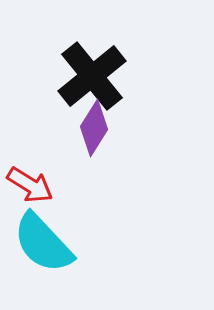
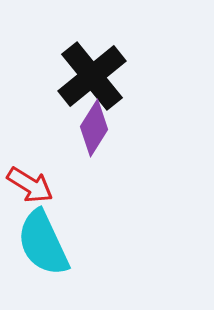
cyan semicircle: rotated 18 degrees clockwise
